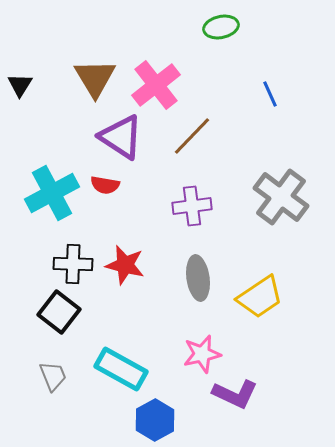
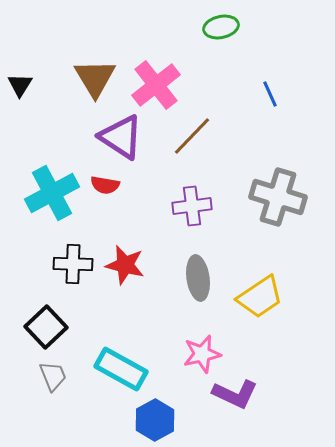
gray cross: moved 3 px left; rotated 20 degrees counterclockwise
black square: moved 13 px left, 15 px down; rotated 9 degrees clockwise
